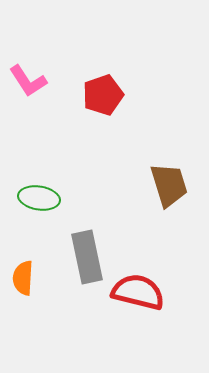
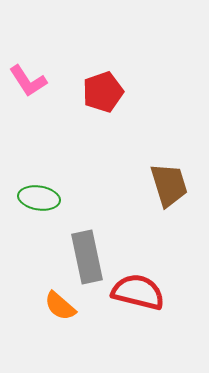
red pentagon: moved 3 px up
orange semicircle: moved 37 px right, 28 px down; rotated 52 degrees counterclockwise
